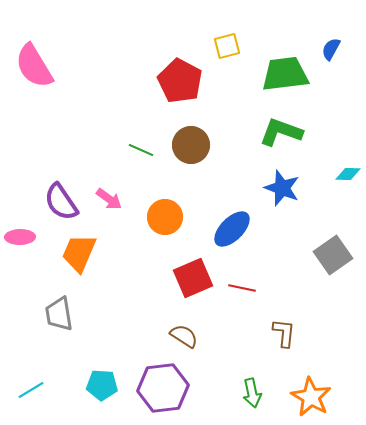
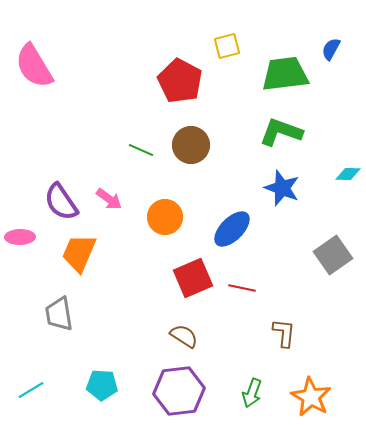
purple hexagon: moved 16 px right, 3 px down
green arrow: rotated 32 degrees clockwise
